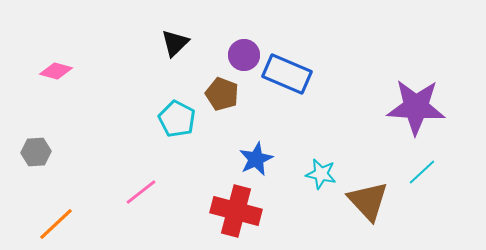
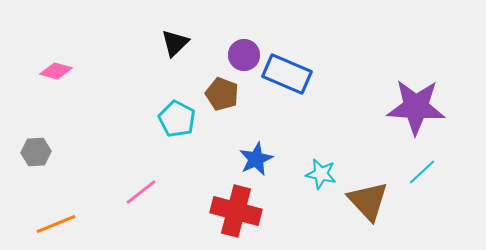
orange line: rotated 21 degrees clockwise
